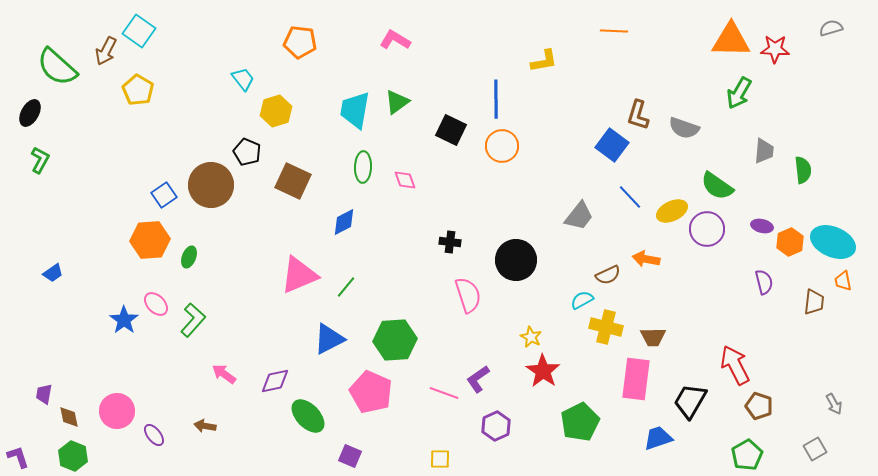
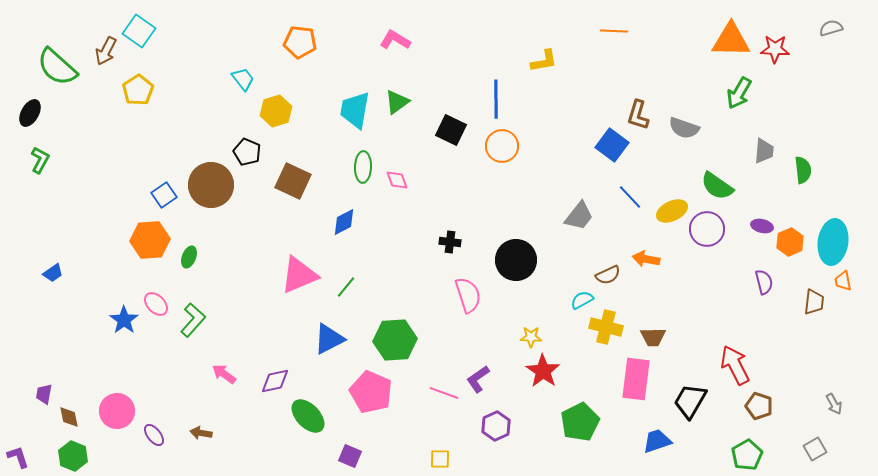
yellow pentagon at (138, 90): rotated 8 degrees clockwise
pink diamond at (405, 180): moved 8 px left
cyan ellipse at (833, 242): rotated 75 degrees clockwise
yellow star at (531, 337): rotated 25 degrees counterclockwise
brown arrow at (205, 426): moved 4 px left, 7 px down
blue trapezoid at (658, 438): moved 1 px left, 3 px down
